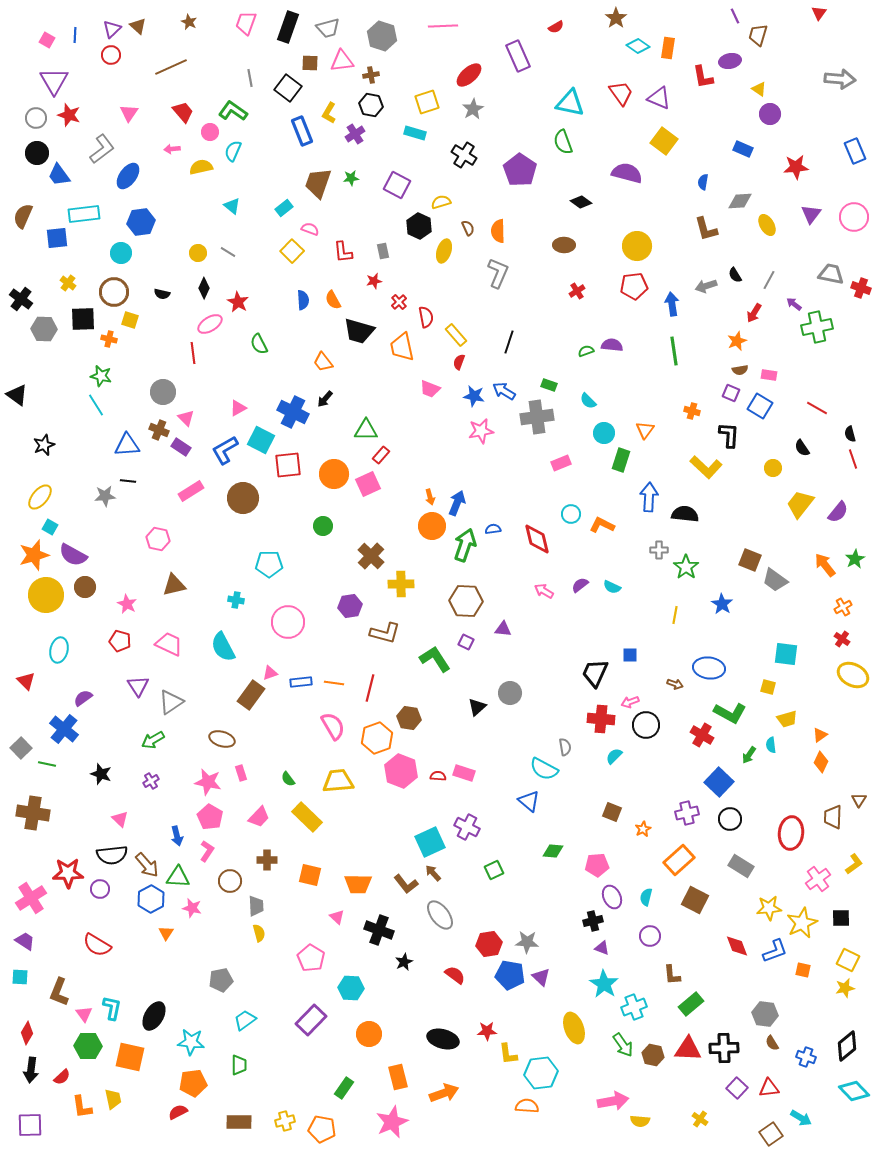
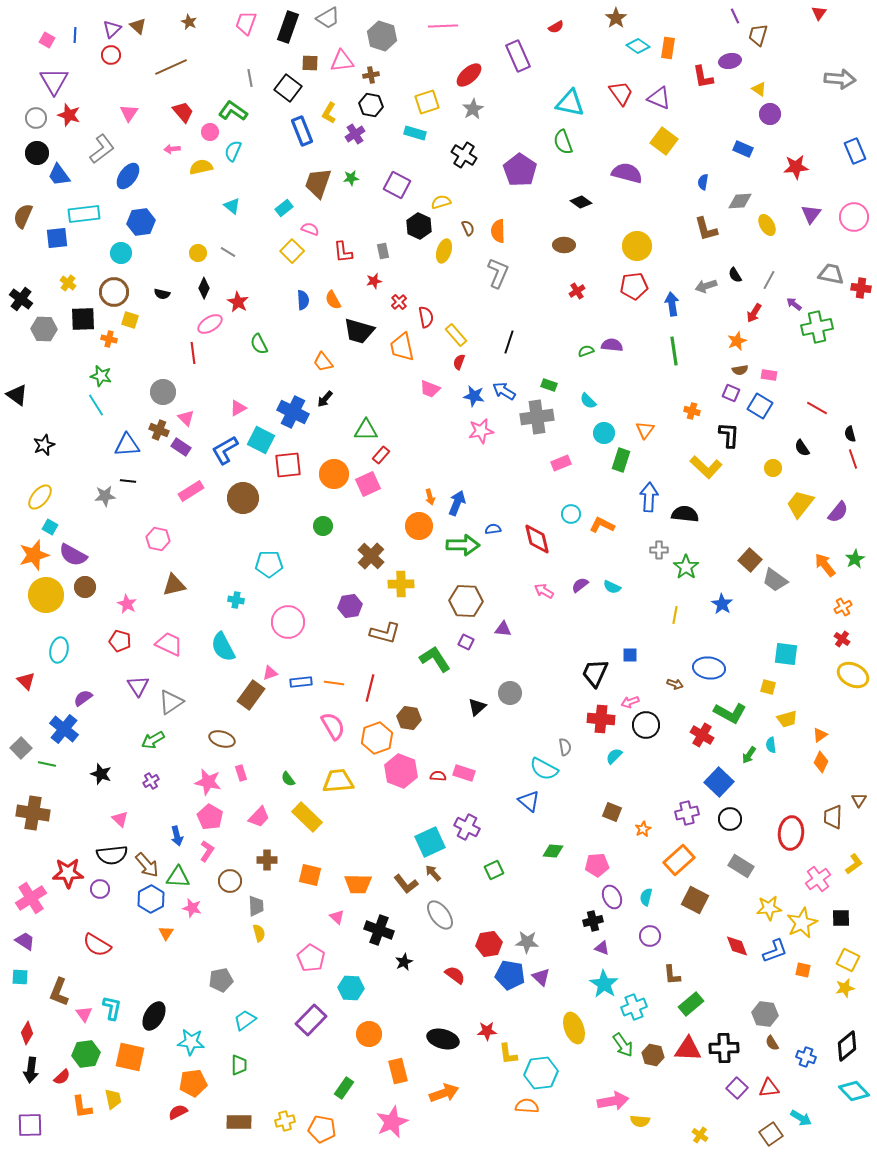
gray trapezoid at (328, 28): moved 10 px up; rotated 15 degrees counterclockwise
red cross at (861, 288): rotated 12 degrees counterclockwise
orange circle at (432, 526): moved 13 px left
green arrow at (465, 545): moved 2 px left; rotated 72 degrees clockwise
brown square at (750, 560): rotated 20 degrees clockwise
green hexagon at (88, 1046): moved 2 px left, 8 px down; rotated 8 degrees counterclockwise
orange rectangle at (398, 1077): moved 6 px up
yellow cross at (700, 1119): moved 16 px down
